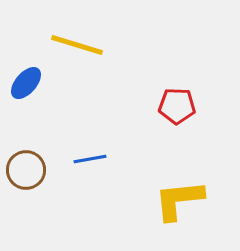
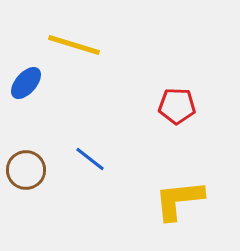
yellow line: moved 3 px left
blue line: rotated 48 degrees clockwise
